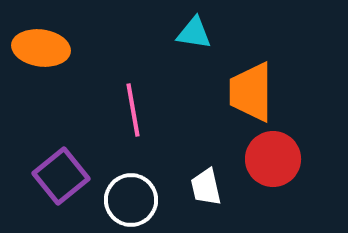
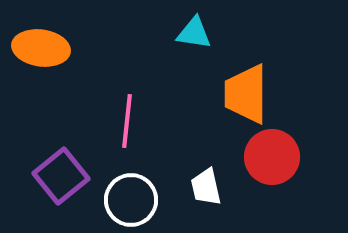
orange trapezoid: moved 5 px left, 2 px down
pink line: moved 6 px left, 11 px down; rotated 16 degrees clockwise
red circle: moved 1 px left, 2 px up
